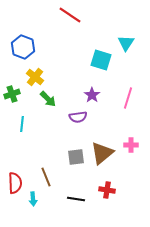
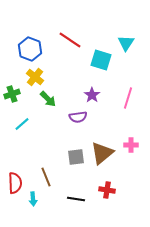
red line: moved 25 px down
blue hexagon: moved 7 px right, 2 px down
cyan line: rotated 42 degrees clockwise
